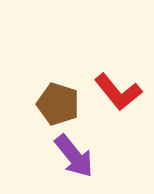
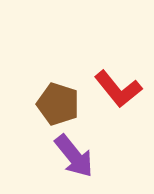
red L-shape: moved 3 px up
